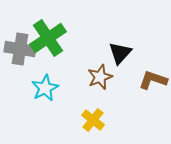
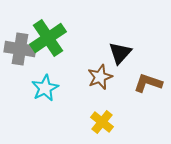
brown L-shape: moved 5 px left, 3 px down
yellow cross: moved 9 px right, 2 px down
